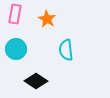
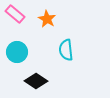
pink rectangle: rotated 60 degrees counterclockwise
cyan circle: moved 1 px right, 3 px down
